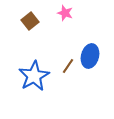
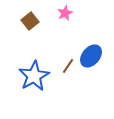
pink star: rotated 28 degrees clockwise
blue ellipse: moved 1 px right; rotated 25 degrees clockwise
